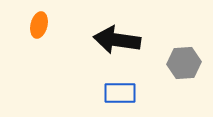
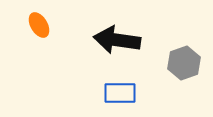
orange ellipse: rotated 45 degrees counterclockwise
gray hexagon: rotated 16 degrees counterclockwise
